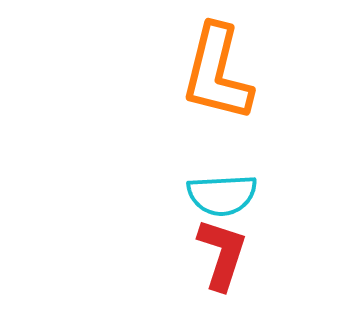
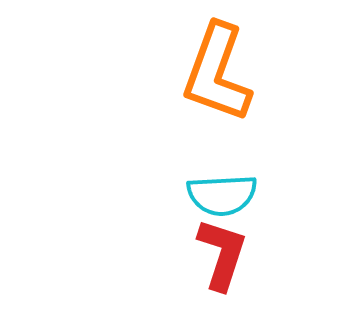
orange L-shape: rotated 6 degrees clockwise
